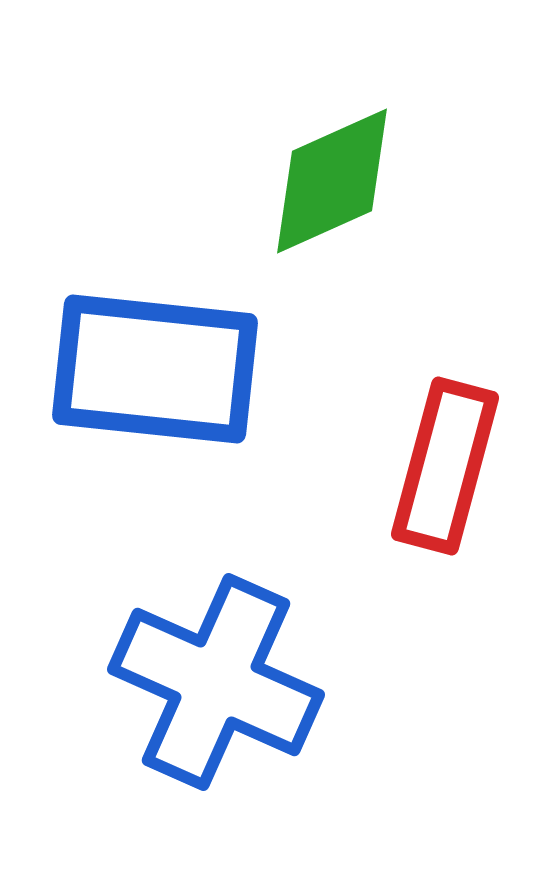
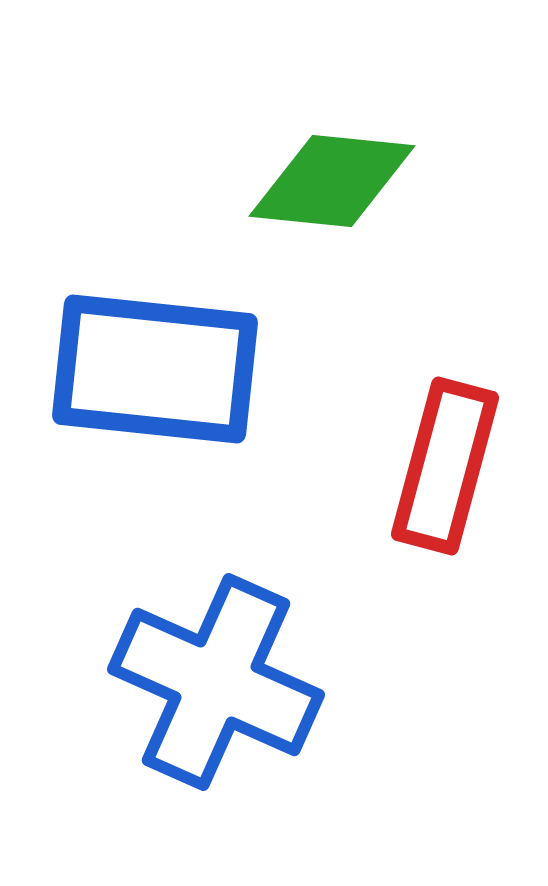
green diamond: rotated 30 degrees clockwise
